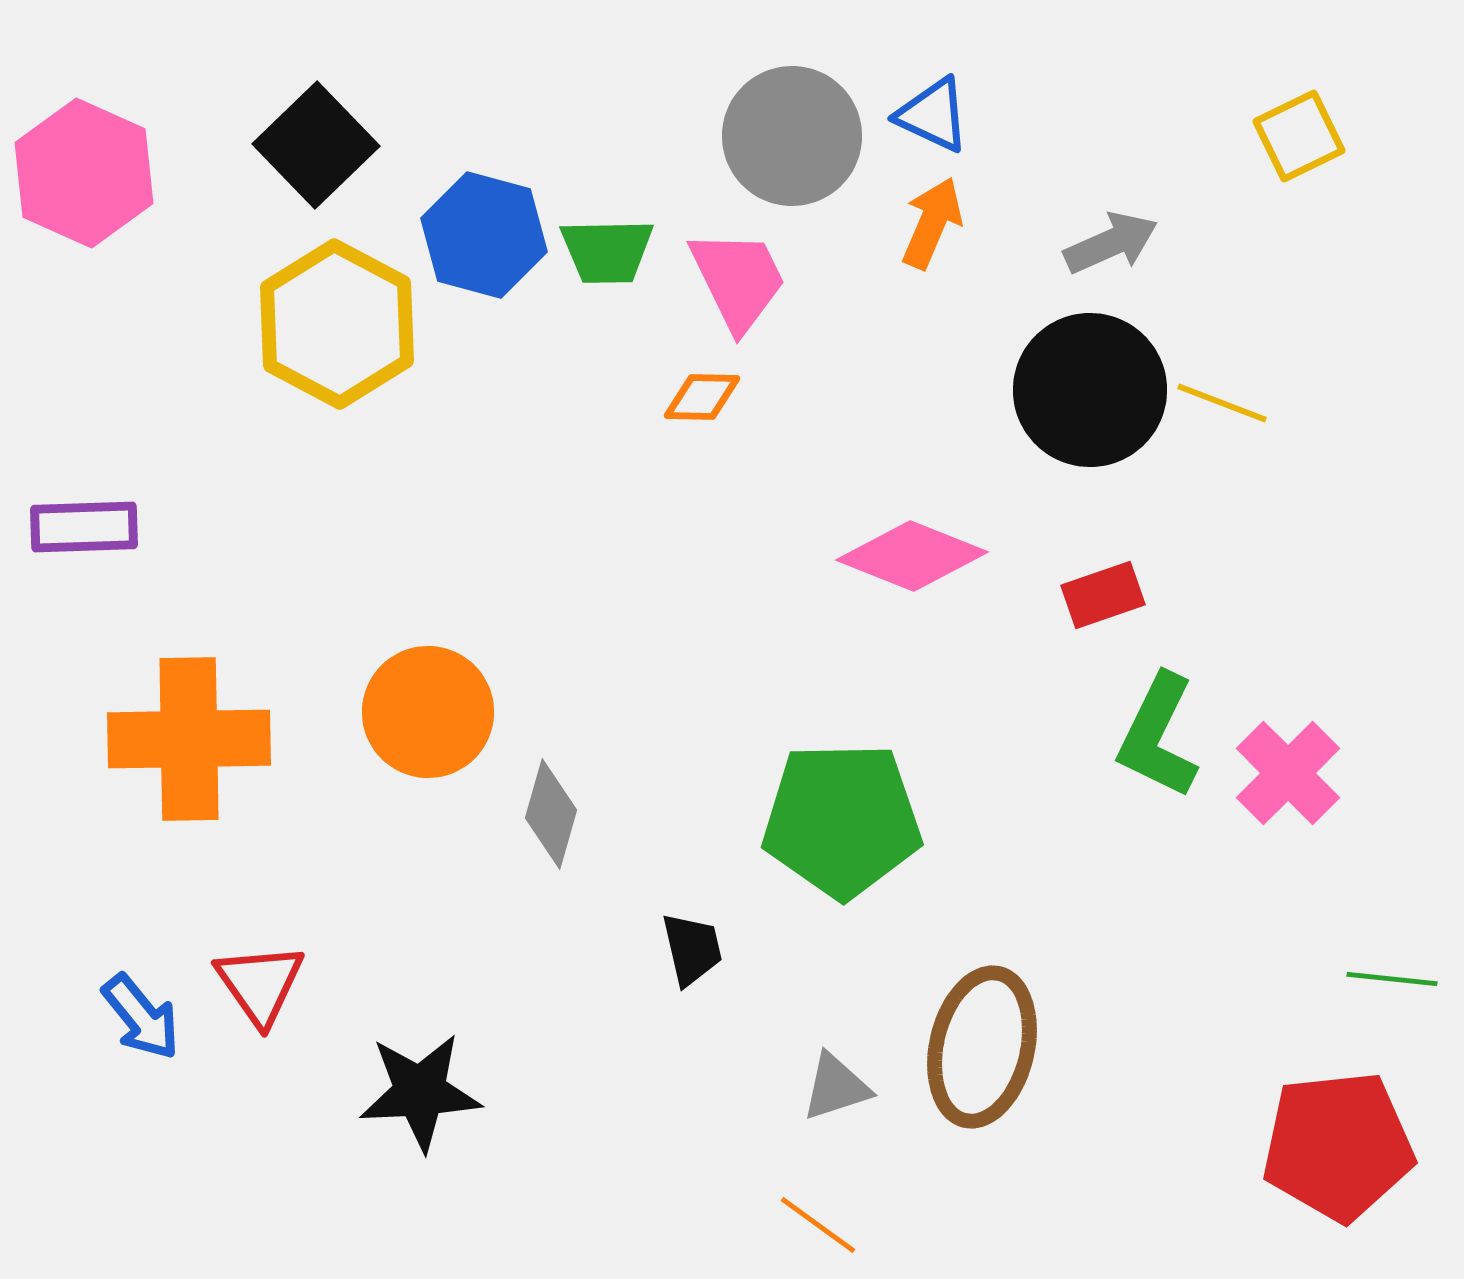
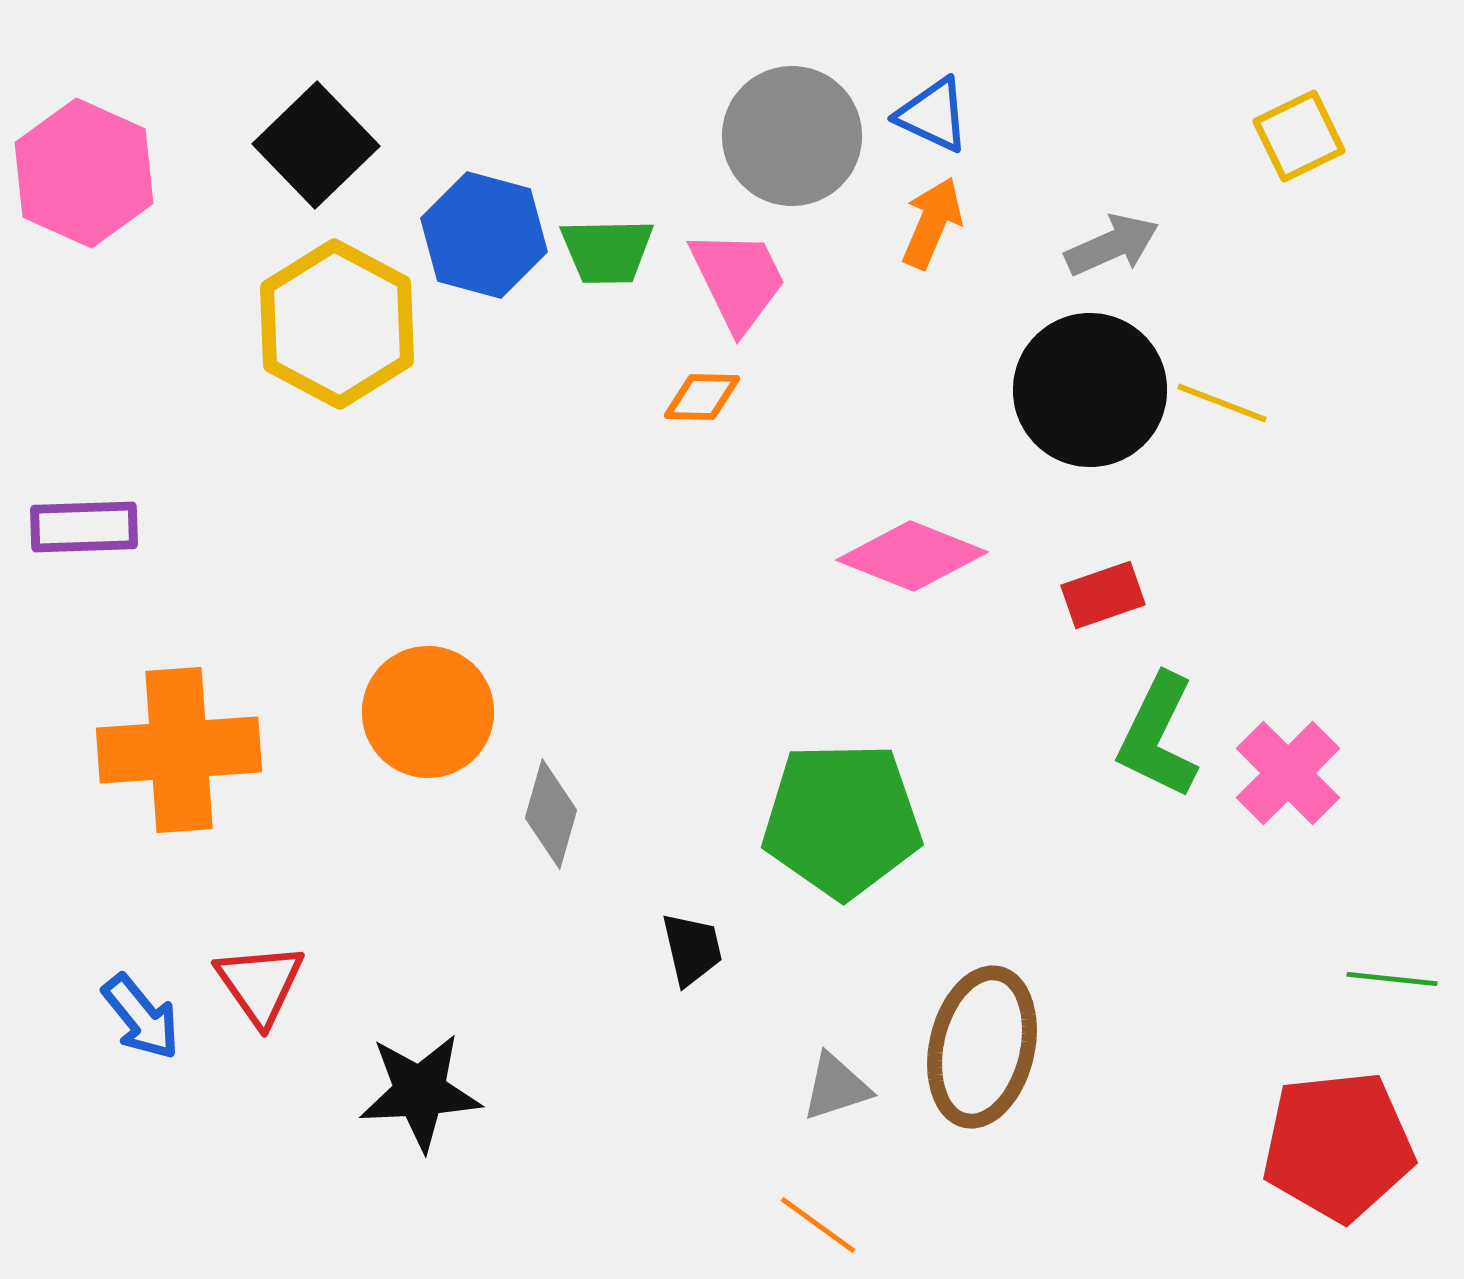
gray arrow: moved 1 px right, 2 px down
orange cross: moved 10 px left, 11 px down; rotated 3 degrees counterclockwise
